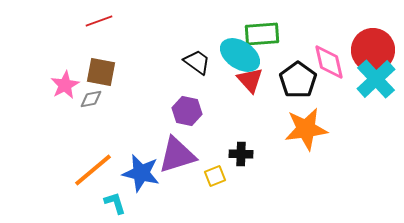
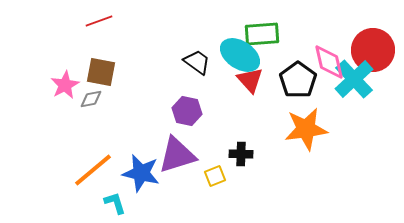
cyan cross: moved 22 px left
